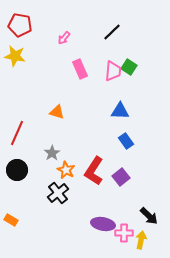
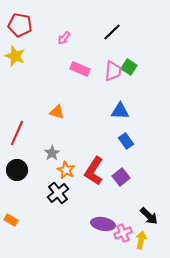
yellow star: rotated 10 degrees clockwise
pink rectangle: rotated 42 degrees counterclockwise
pink cross: moved 1 px left; rotated 24 degrees counterclockwise
